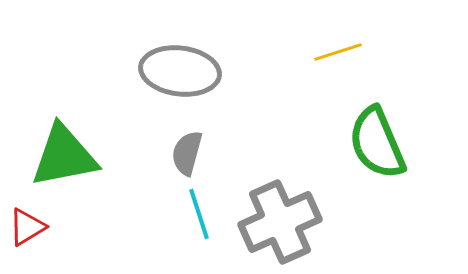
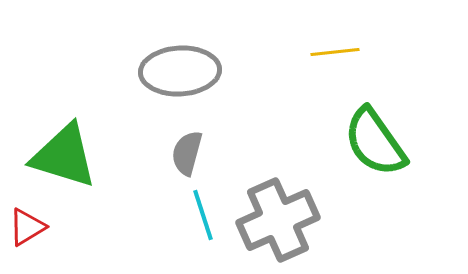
yellow line: moved 3 px left; rotated 12 degrees clockwise
gray ellipse: rotated 10 degrees counterclockwise
green semicircle: moved 2 px left, 1 px up; rotated 12 degrees counterclockwise
green triangle: rotated 28 degrees clockwise
cyan line: moved 4 px right, 1 px down
gray cross: moved 2 px left, 2 px up
